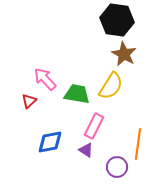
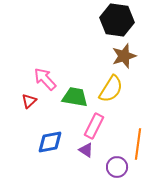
brown star: moved 2 px down; rotated 25 degrees clockwise
yellow semicircle: moved 3 px down
green trapezoid: moved 2 px left, 3 px down
